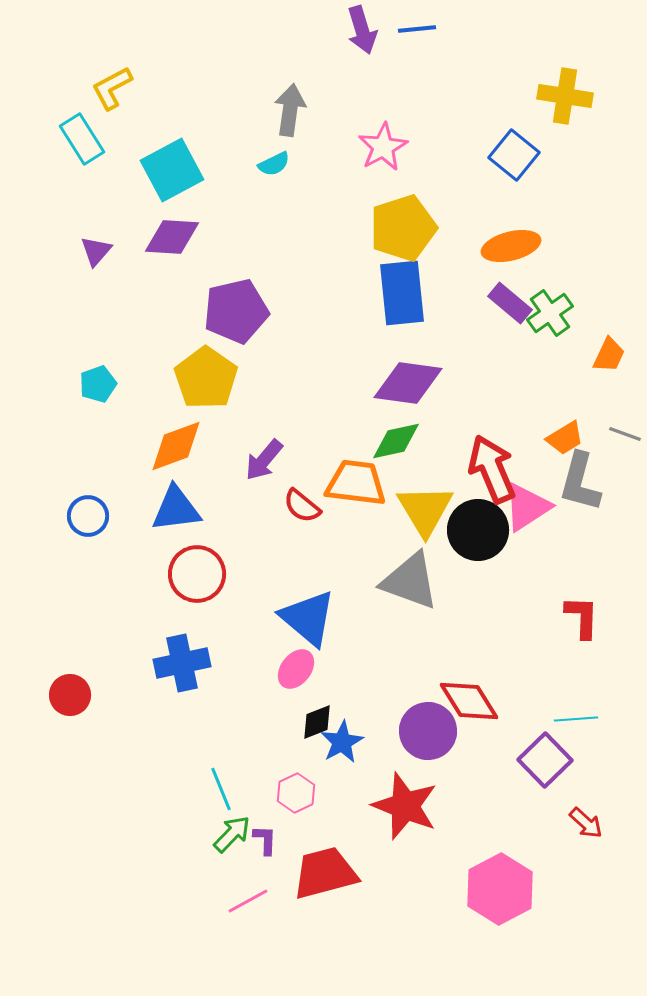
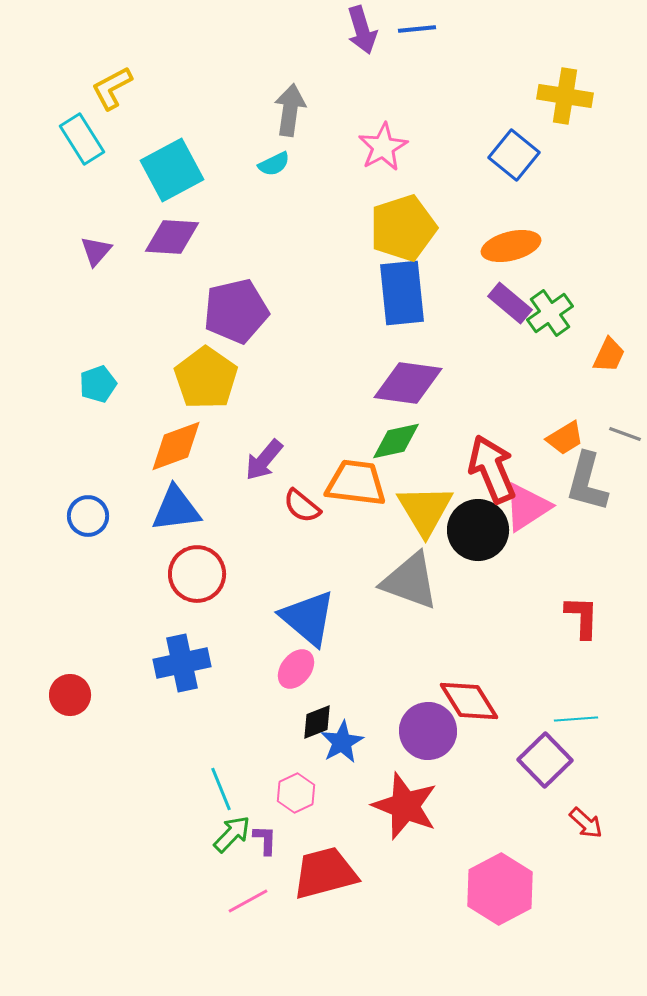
gray L-shape at (580, 482): moved 7 px right
